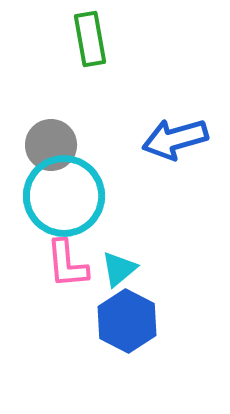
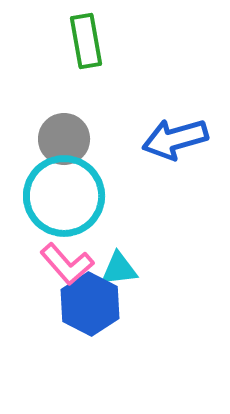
green rectangle: moved 4 px left, 2 px down
gray circle: moved 13 px right, 6 px up
pink L-shape: rotated 36 degrees counterclockwise
cyan triangle: rotated 33 degrees clockwise
blue hexagon: moved 37 px left, 17 px up
